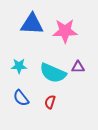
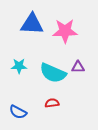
blue semicircle: moved 3 px left, 14 px down; rotated 24 degrees counterclockwise
red semicircle: moved 2 px right, 1 px down; rotated 64 degrees clockwise
